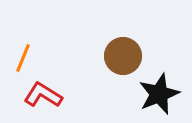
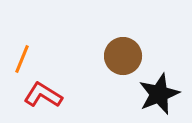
orange line: moved 1 px left, 1 px down
